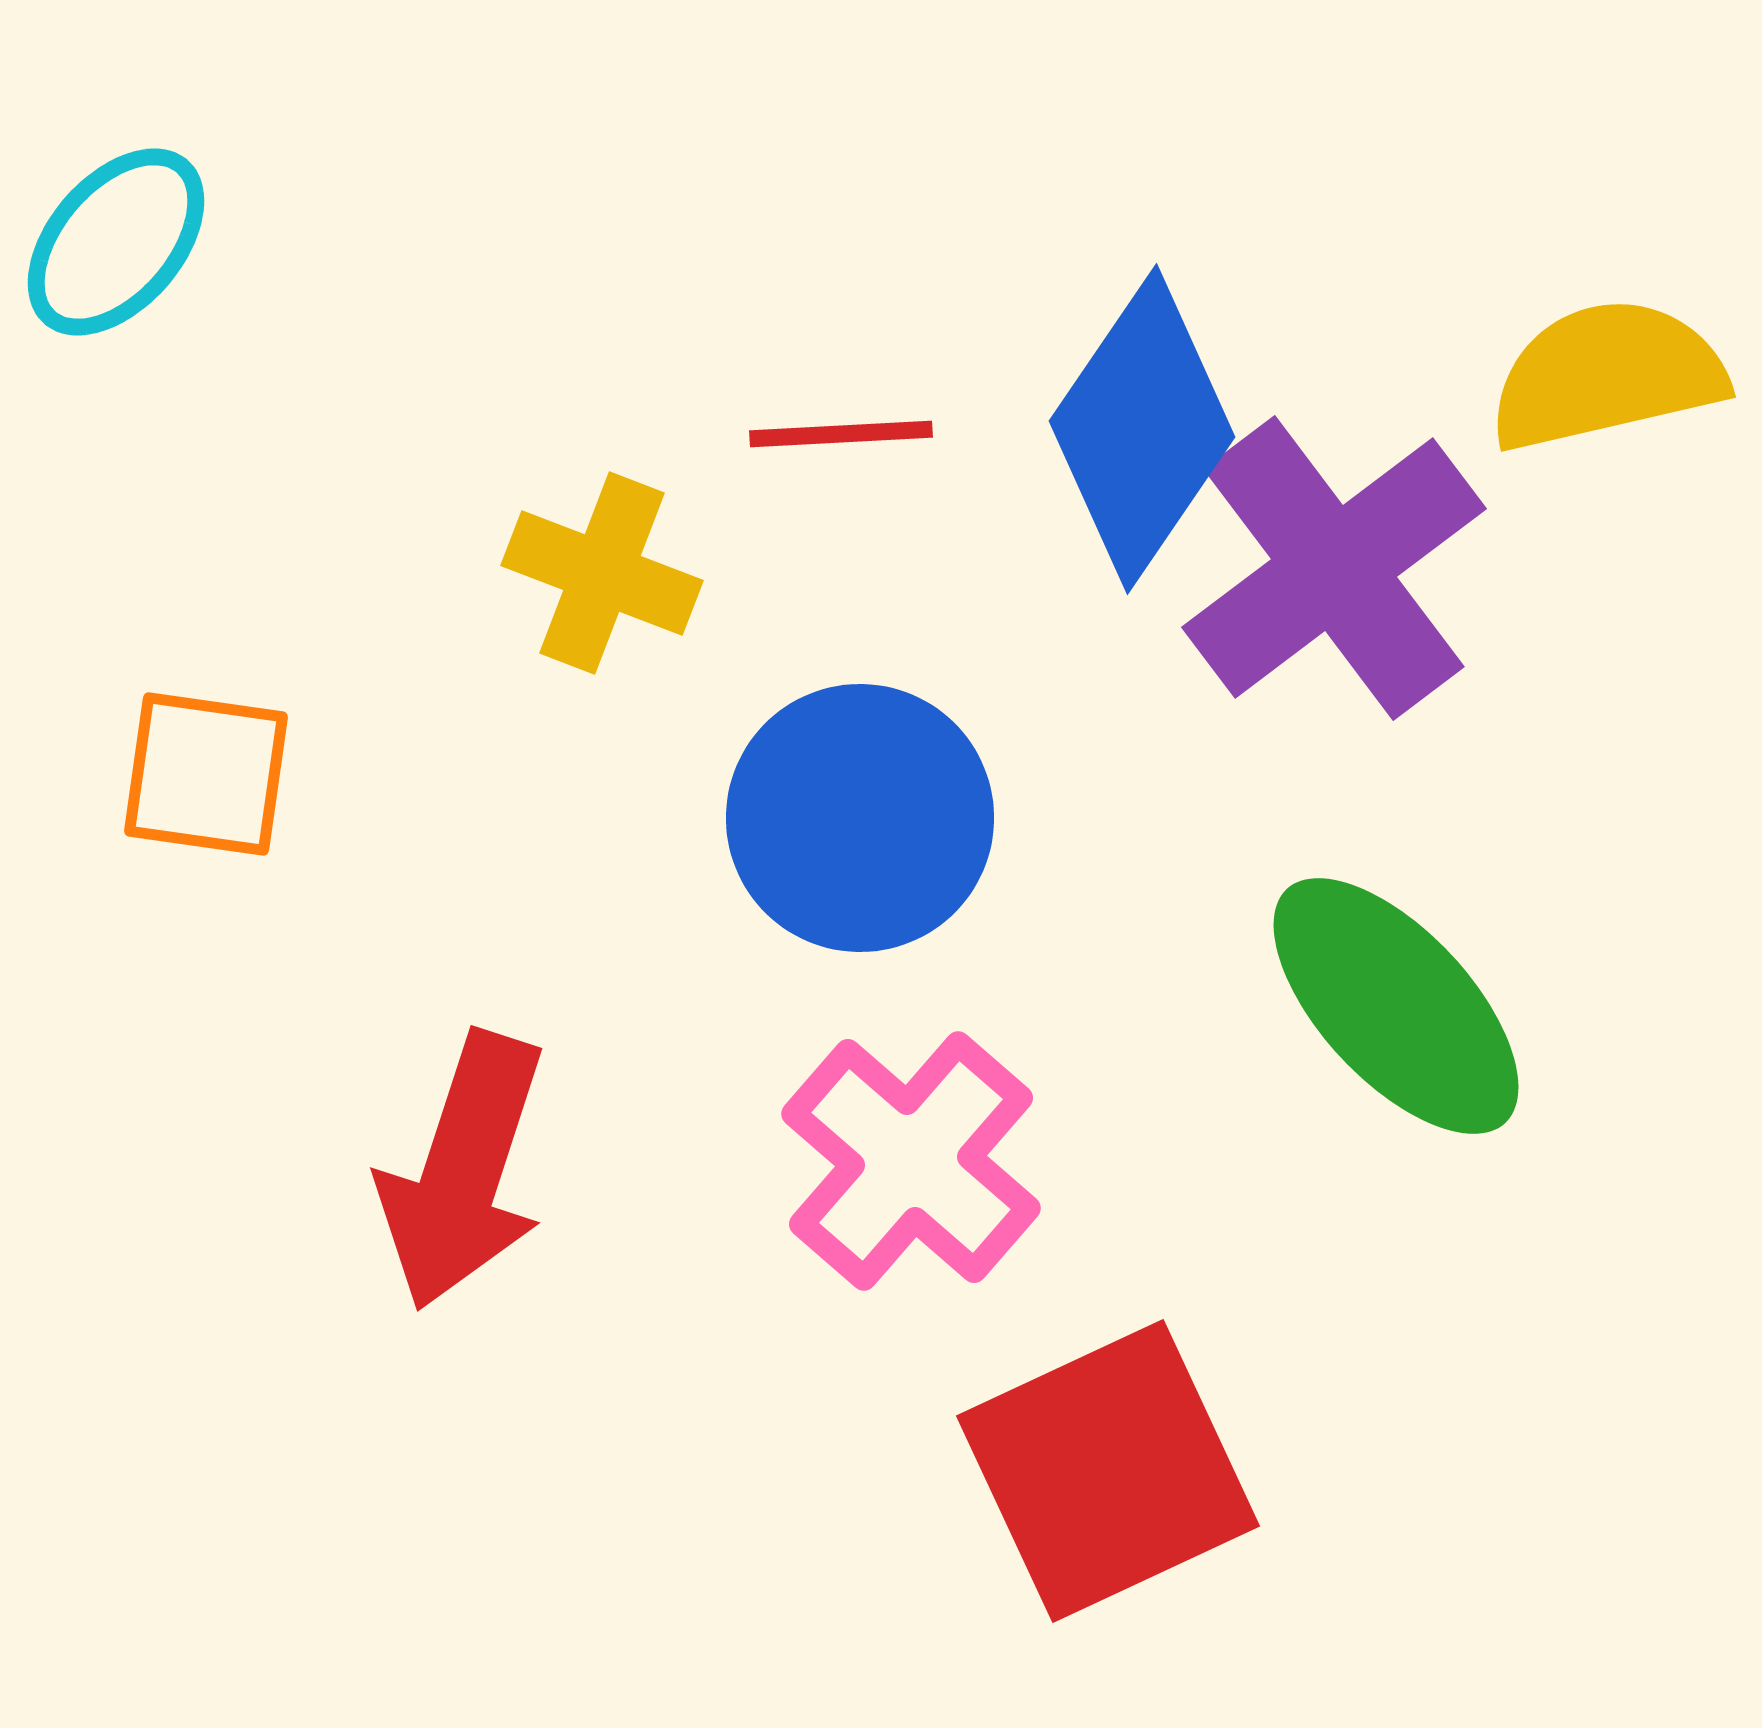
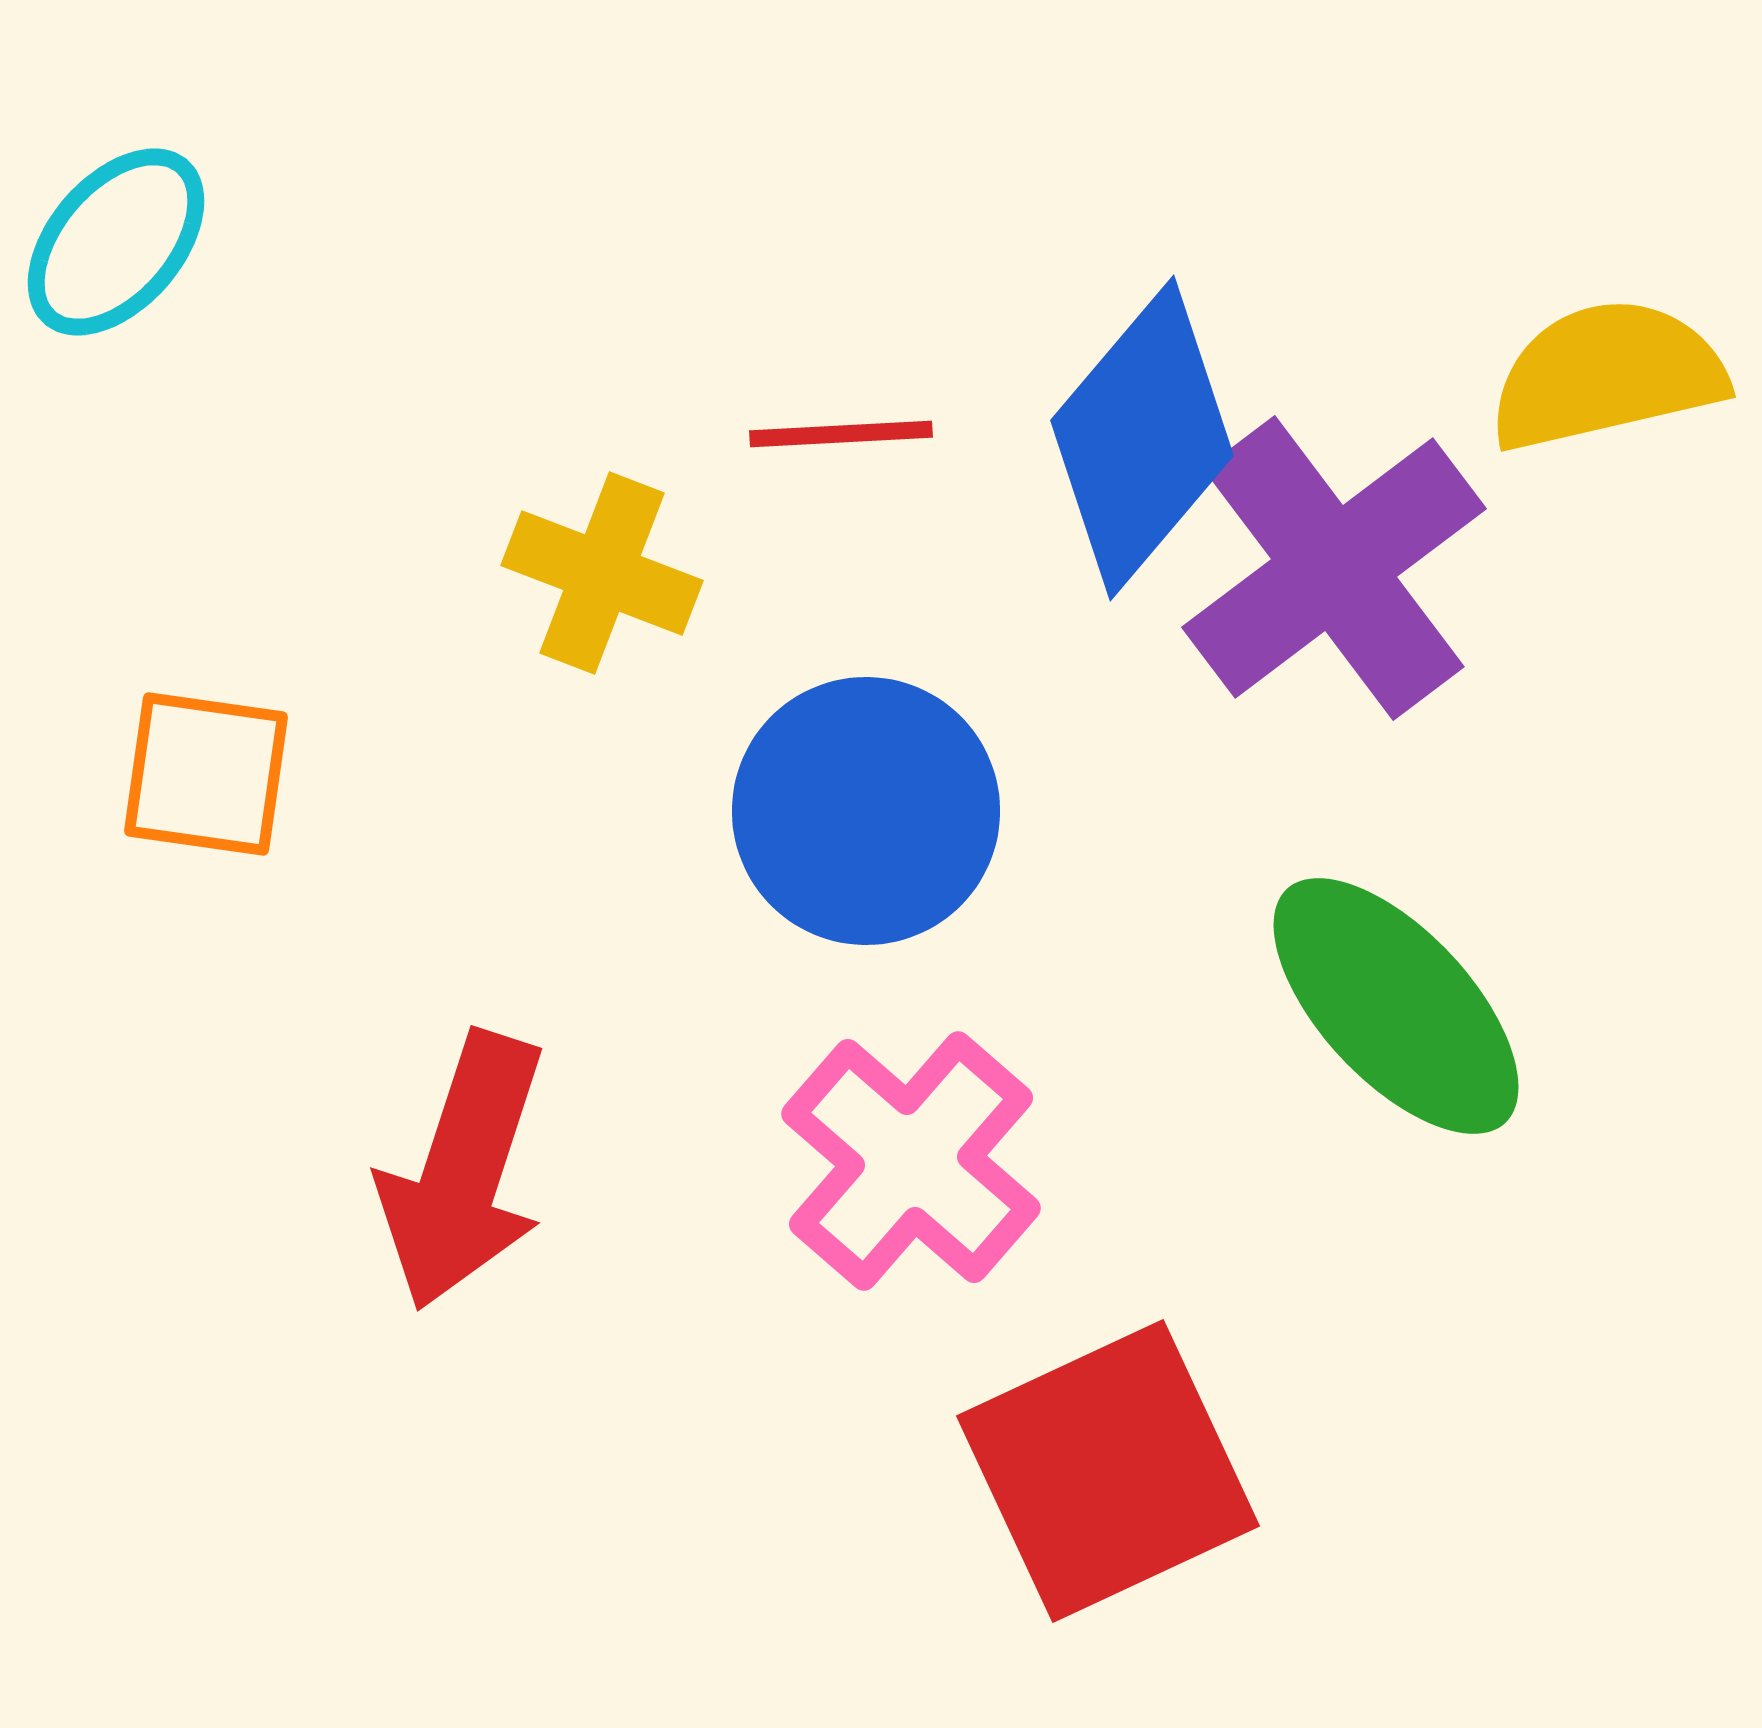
blue diamond: moved 9 px down; rotated 6 degrees clockwise
blue circle: moved 6 px right, 7 px up
